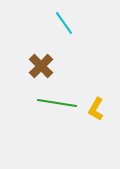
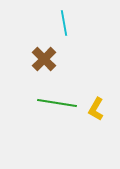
cyan line: rotated 25 degrees clockwise
brown cross: moved 3 px right, 7 px up
